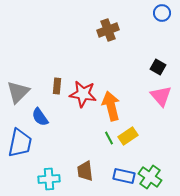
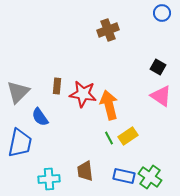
pink triangle: rotated 15 degrees counterclockwise
orange arrow: moved 2 px left, 1 px up
